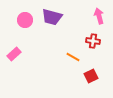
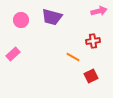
pink arrow: moved 5 px up; rotated 91 degrees clockwise
pink circle: moved 4 px left
red cross: rotated 16 degrees counterclockwise
pink rectangle: moved 1 px left
